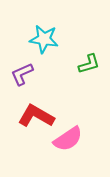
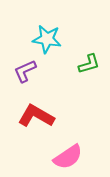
cyan star: moved 3 px right
purple L-shape: moved 3 px right, 3 px up
pink semicircle: moved 18 px down
